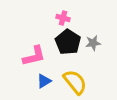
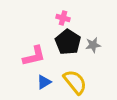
gray star: moved 2 px down
blue triangle: moved 1 px down
